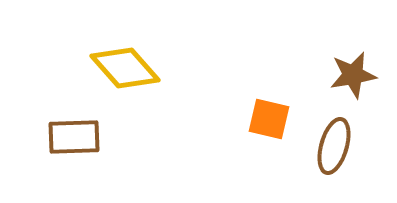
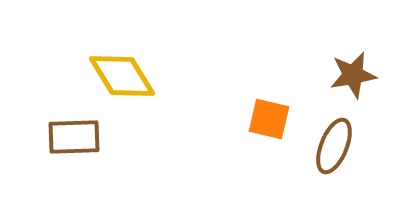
yellow diamond: moved 3 px left, 8 px down; rotated 10 degrees clockwise
brown ellipse: rotated 6 degrees clockwise
